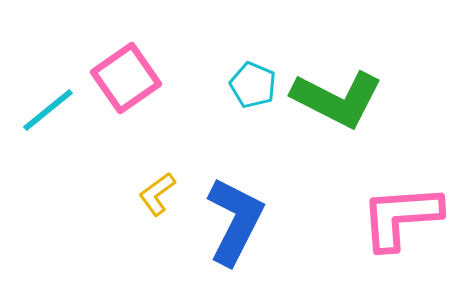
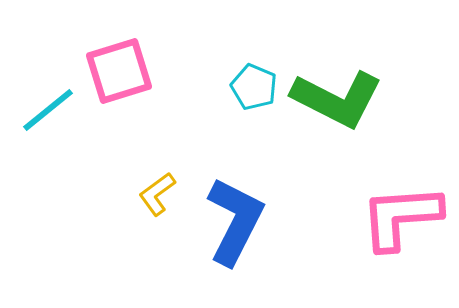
pink square: moved 7 px left, 7 px up; rotated 18 degrees clockwise
cyan pentagon: moved 1 px right, 2 px down
